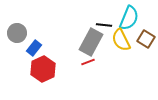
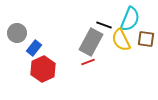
cyan semicircle: moved 1 px right, 1 px down
black line: rotated 14 degrees clockwise
brown square: rotated 24 degrees counterclockwise
